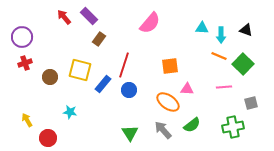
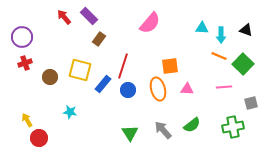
red line: moved 1 px left, 1 px down
blue circle: moved 1 px left
orange ellipse: moved 10 px left, 13 px up; rotated 40 degrees clockwise
red circle: moved 9 px left
